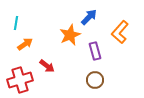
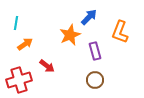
orange L-shape: rotated 20 degrees counterclockwise
red cross: moved 1 px left
